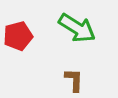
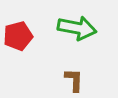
green arrow: rotated 21 degrees counterclockwise
